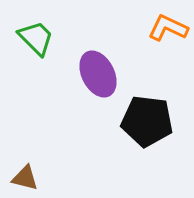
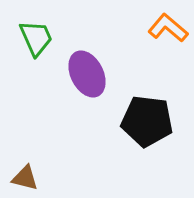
orange L-shape: rotated 15 degrees clockwise
green trapezoid: rotated 21 degrees clockwise
purple ellipse: moved 11 px left
